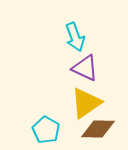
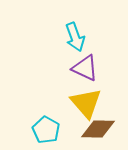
yellow triangle: rotated 36 degrees counterclockwise
